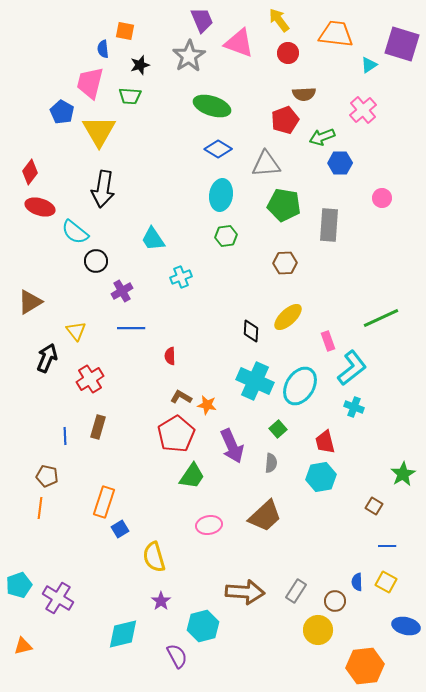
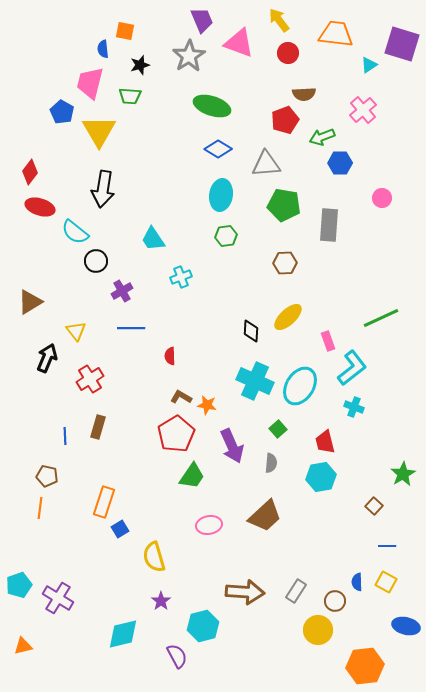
brown square at (374, 506): rotated 12 degrees clockwise
